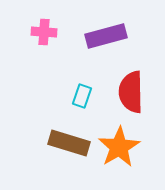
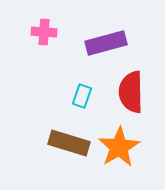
purple rectangle: moved 7 px down
